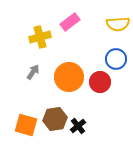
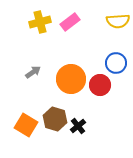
yellow semicircle: moved 3 px up
yellow cross: moved 15 px up
blue circle: moved 4 px down
gray arrow: rotated 21 degrees clockwise
orange circle: moved 2 px right, 2 px down
red circle: moved 3 px down
brown hexagon: rotated 25 degrees clockwise
orange square: rotated 15 degrees clockwise
